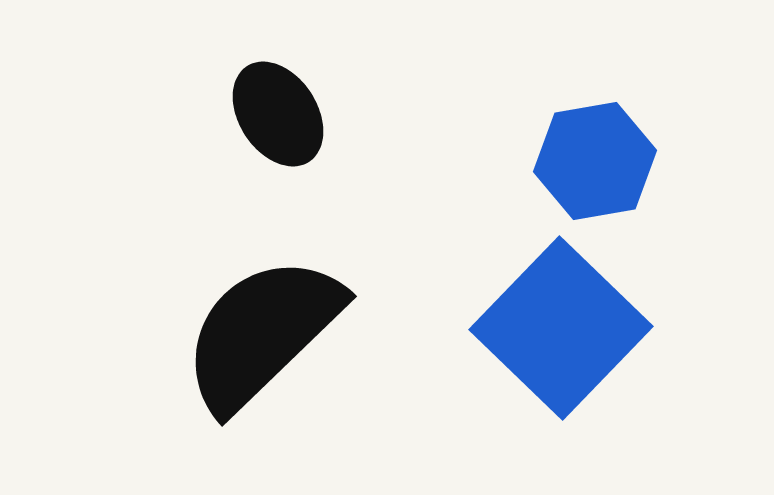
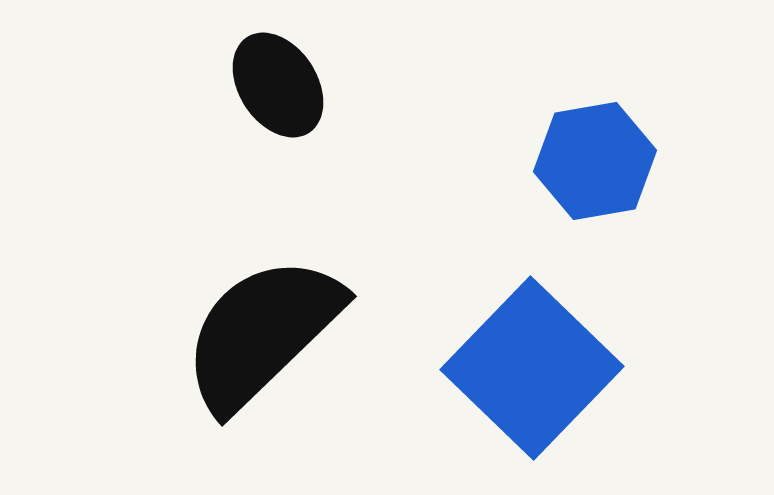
black ellipse: moved 29 px up
blue square: moved 29 px left, 40 px down
